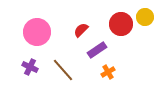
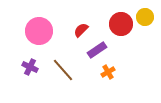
pink circle: moved 2 px right, 1 px up
